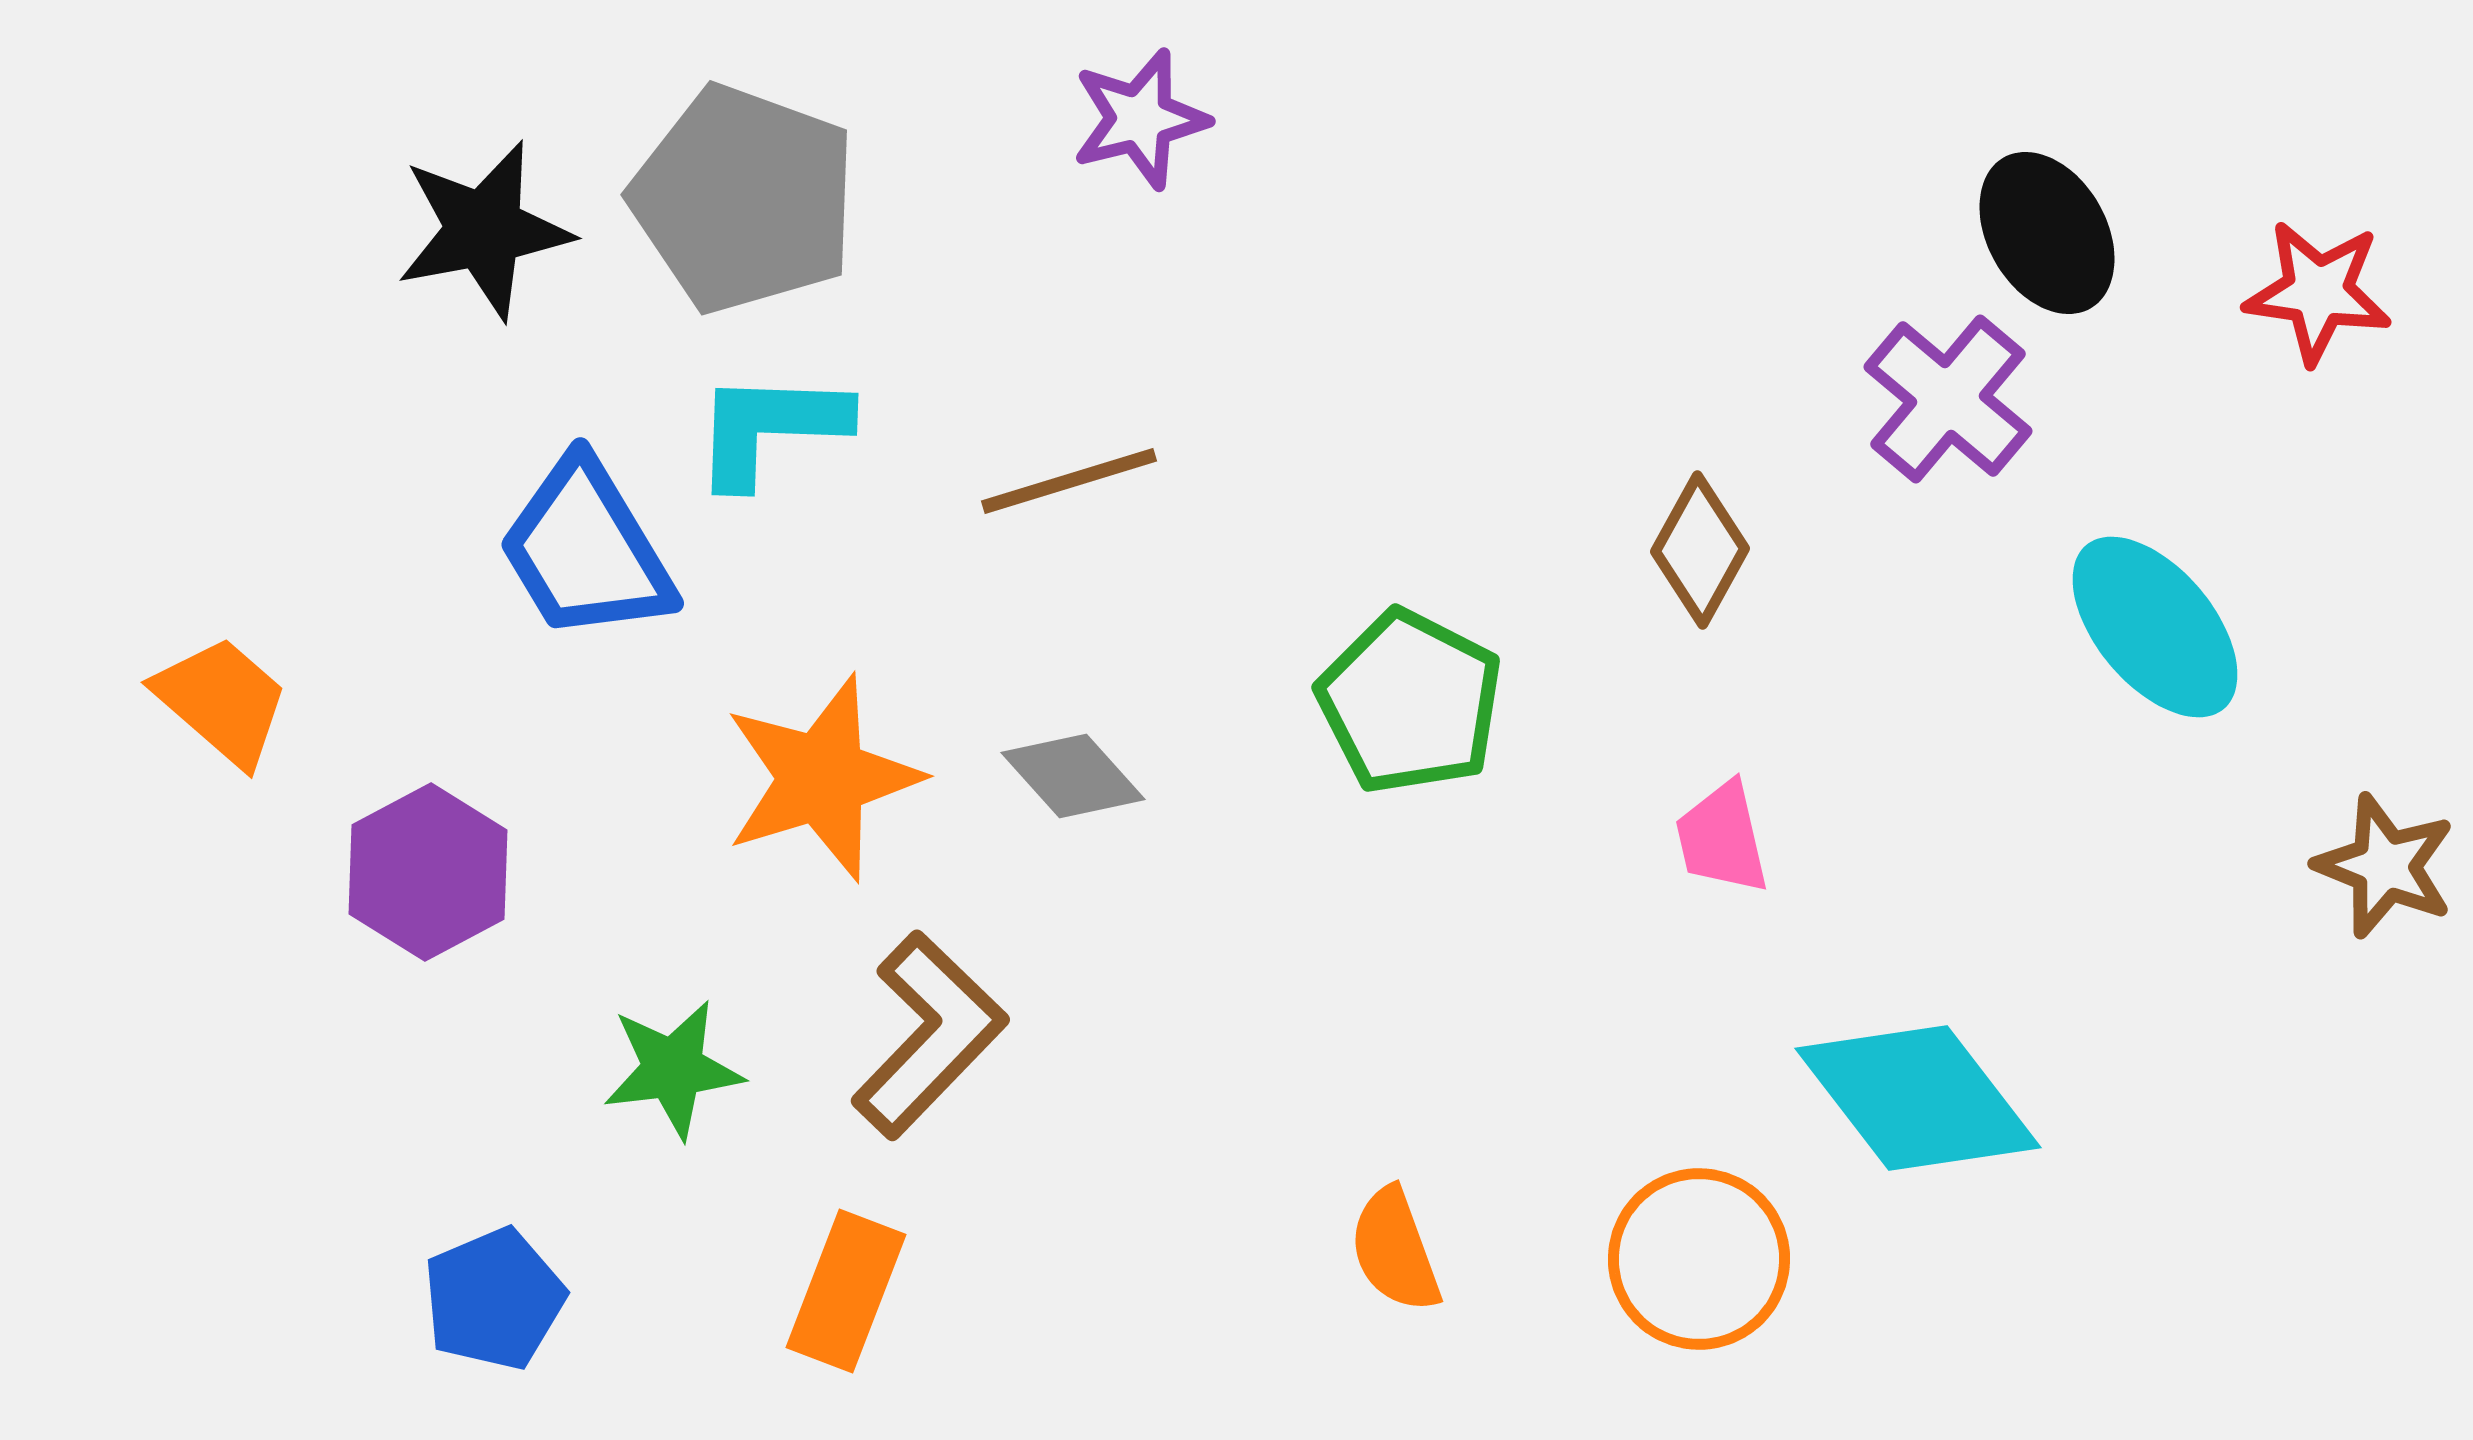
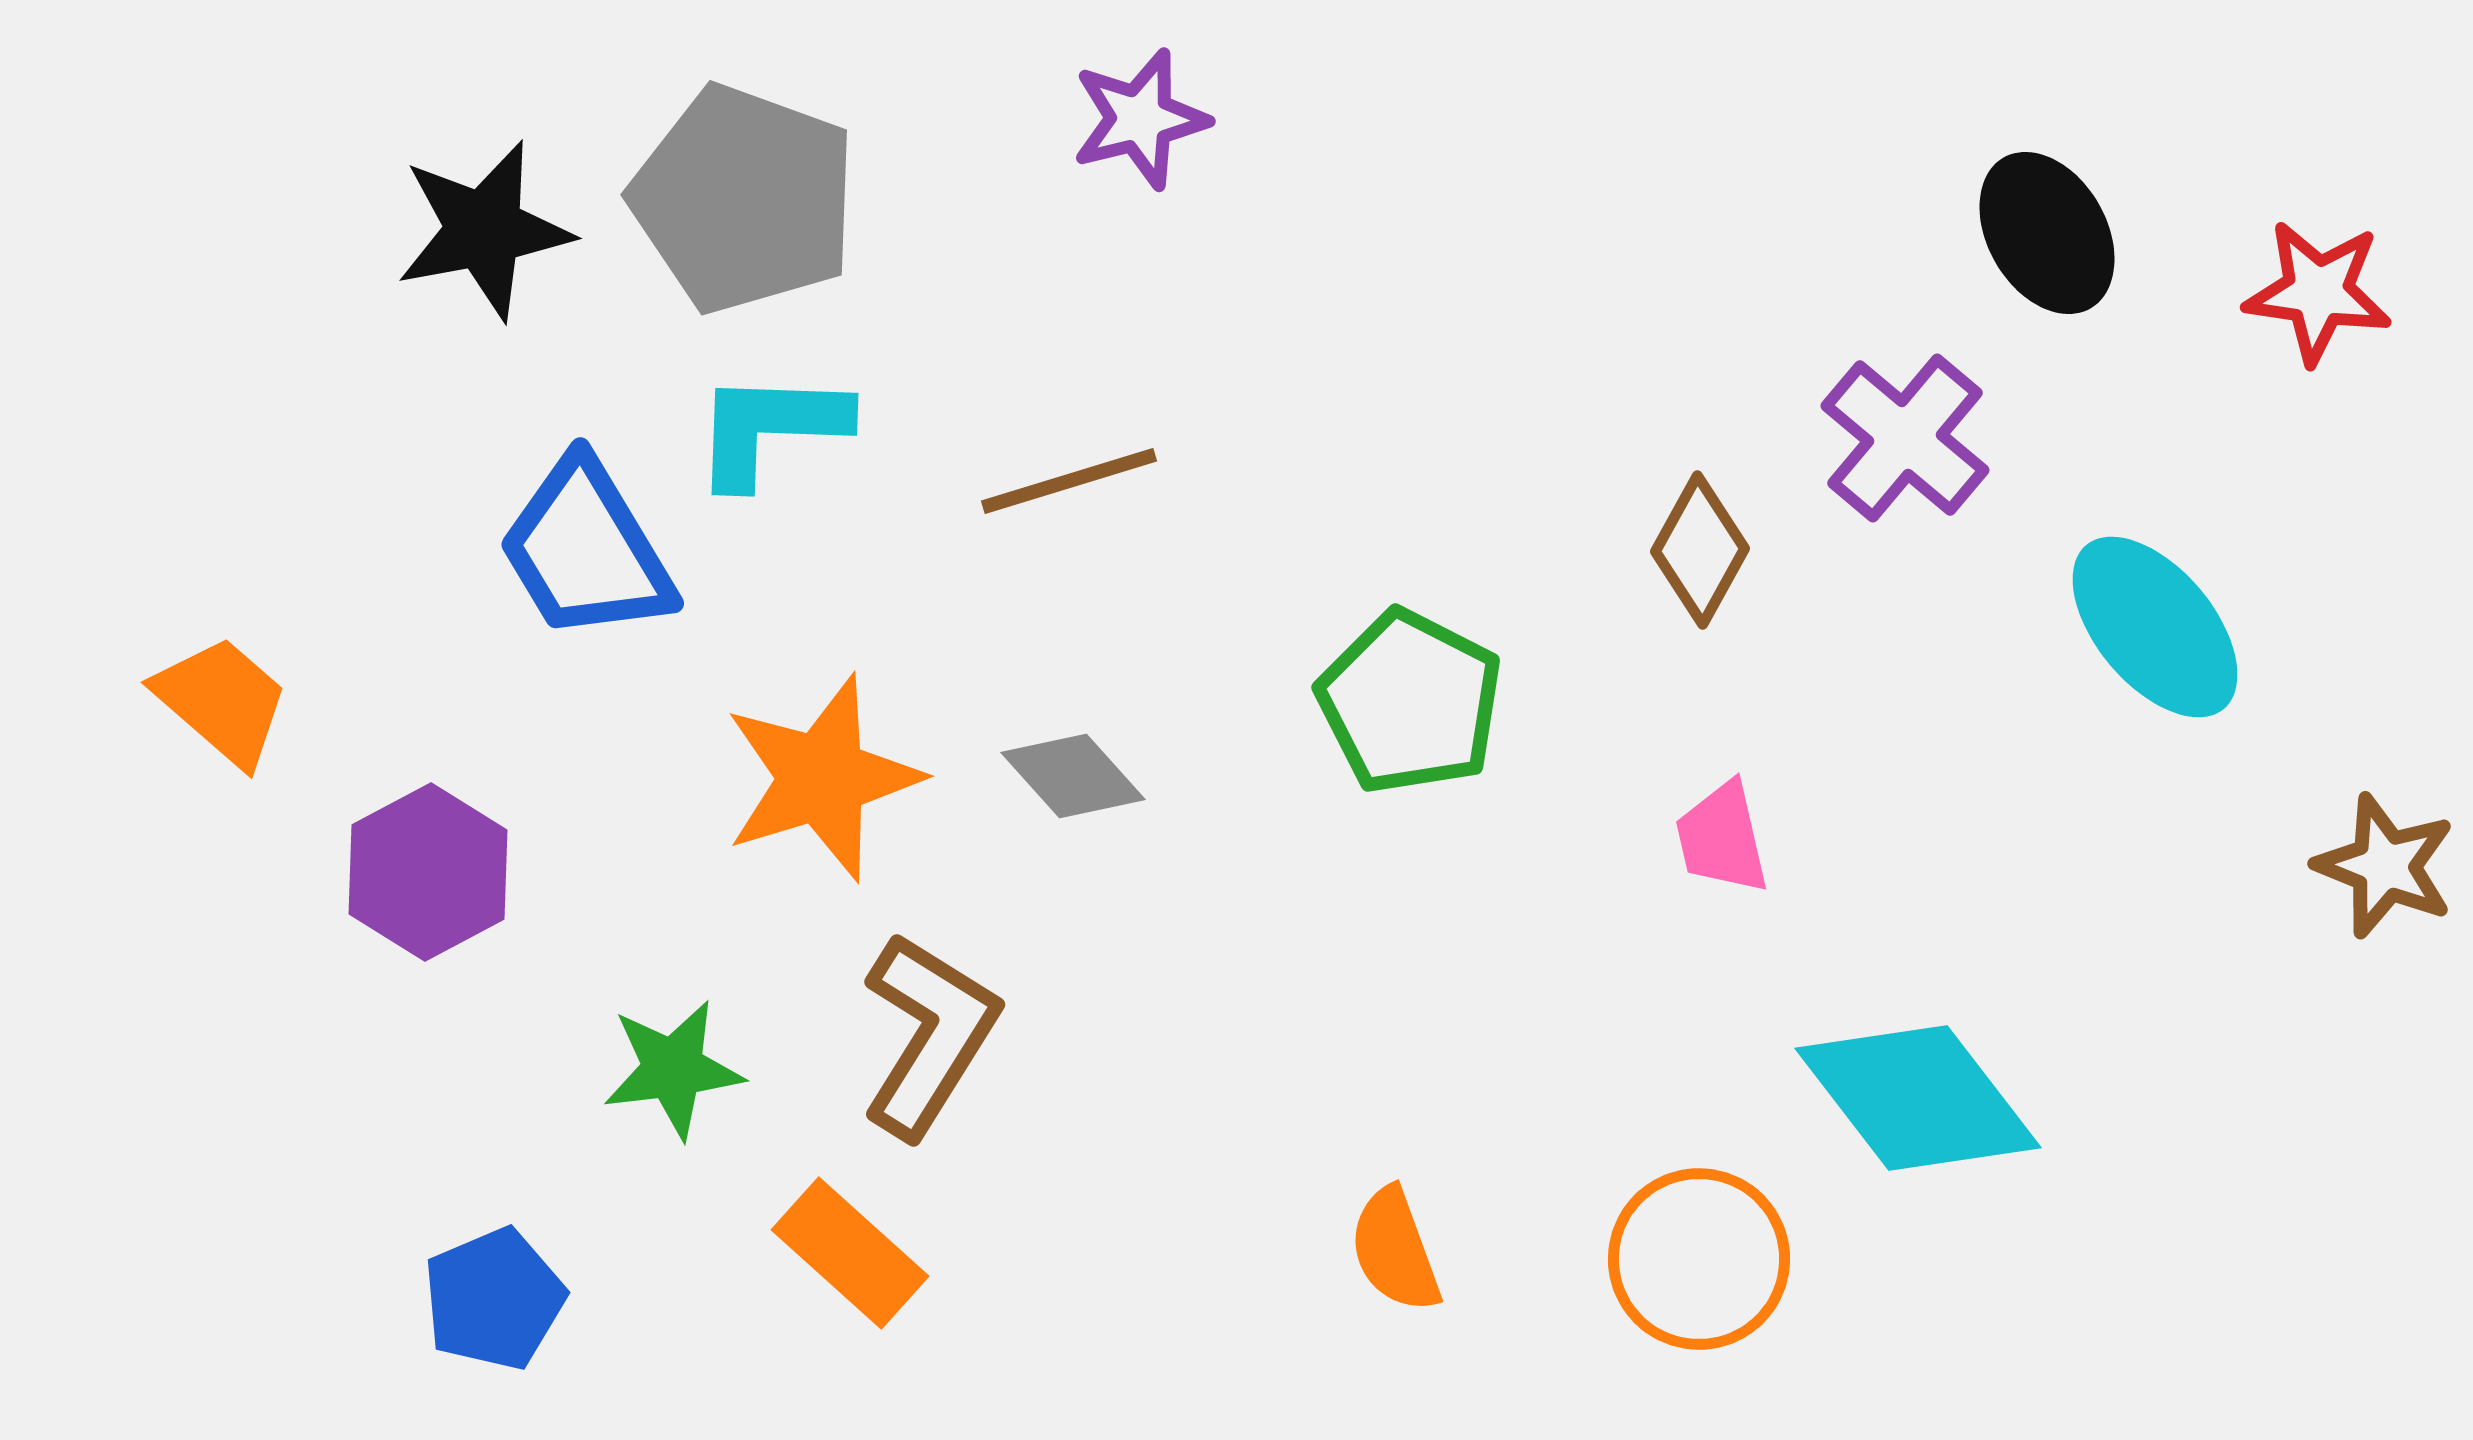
purple cross: moved 43 px left, 39 px down
brown L-shape: rotated 12 degrees counterclockwise
orange rectangle: moved 4 px right, 38 px up; rotated 69 degrees counterclockwise
